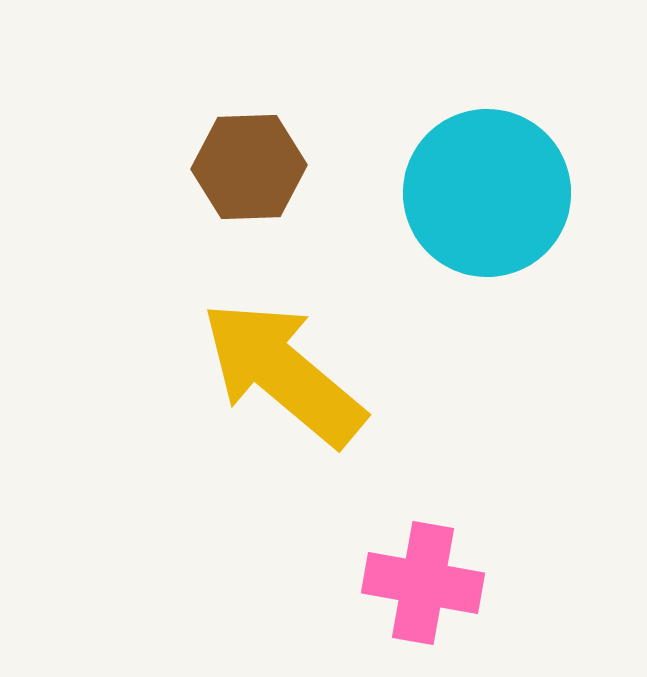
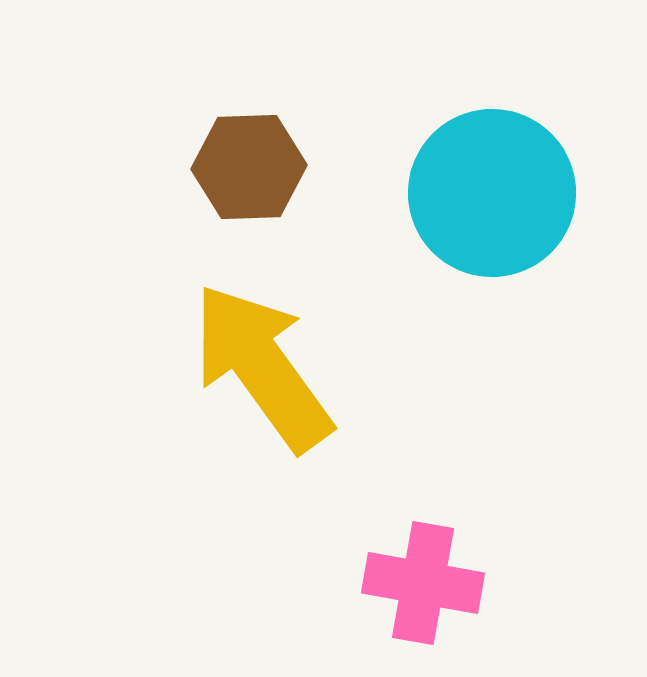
cyan circle: moved 5 px right
yellow arrow: moved 21 px left, 6 px up; rotated 14 degrees clockwise
